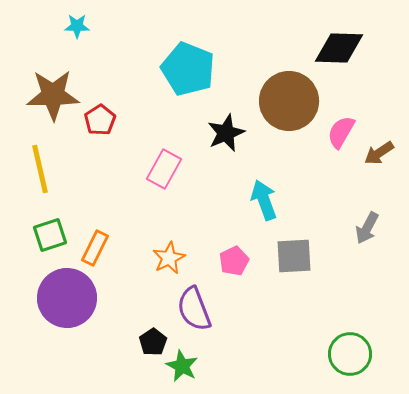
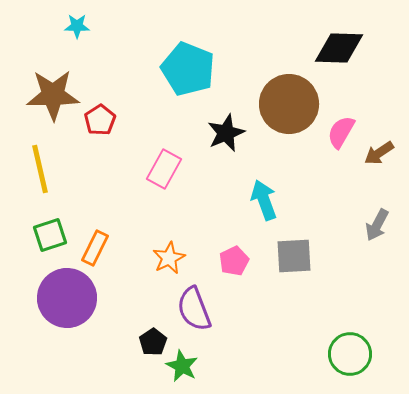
brown circle: moved 3 px down
gray arrow: moved 10 px right, 3 px up
